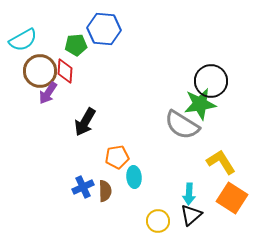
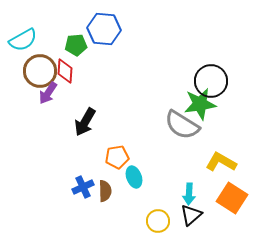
yellow L-shape: rotated 28 degrees counterclockwise
cyan ellipse: rotated 15 degrees counterclockwise
